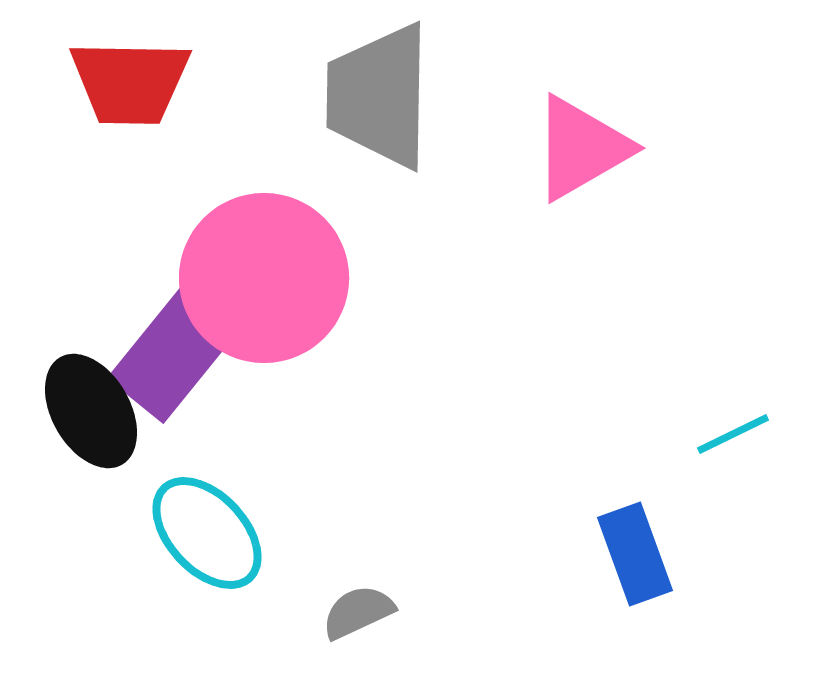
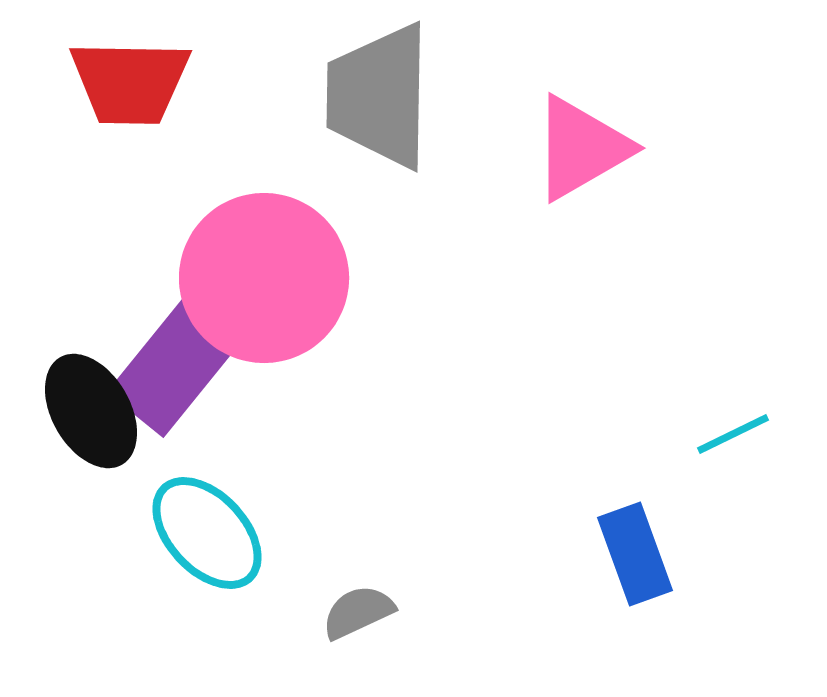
purple rectangle: moved 14 px down
